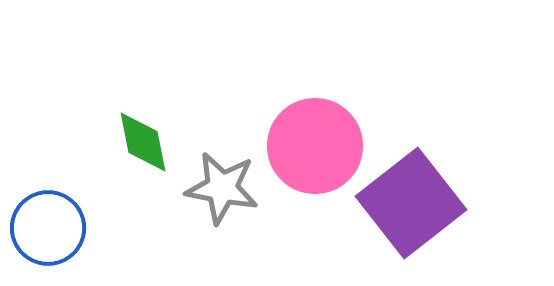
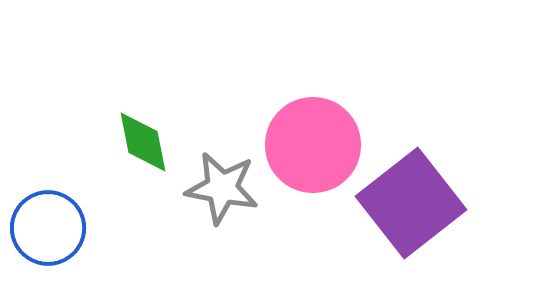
pink circle: moved 2 px left, 1 px up
